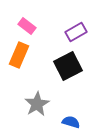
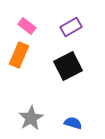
purple rectangle: moved 5 px left, 5 px up
gray star: moved 6 px left, 14 px down
blue semicircle: moved 2 px right, 1 px down
